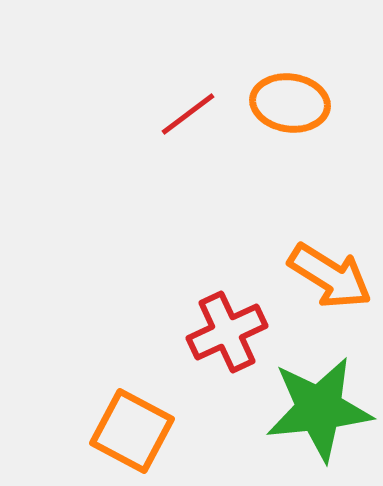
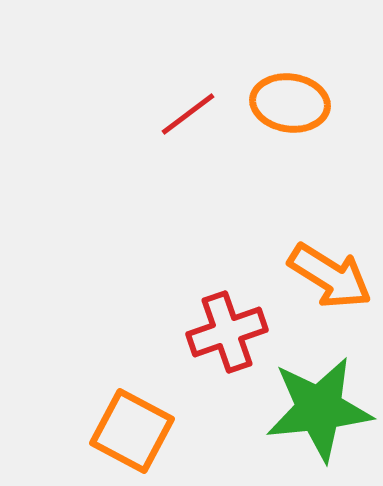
red cross: rotated 6 degrees clockwise
